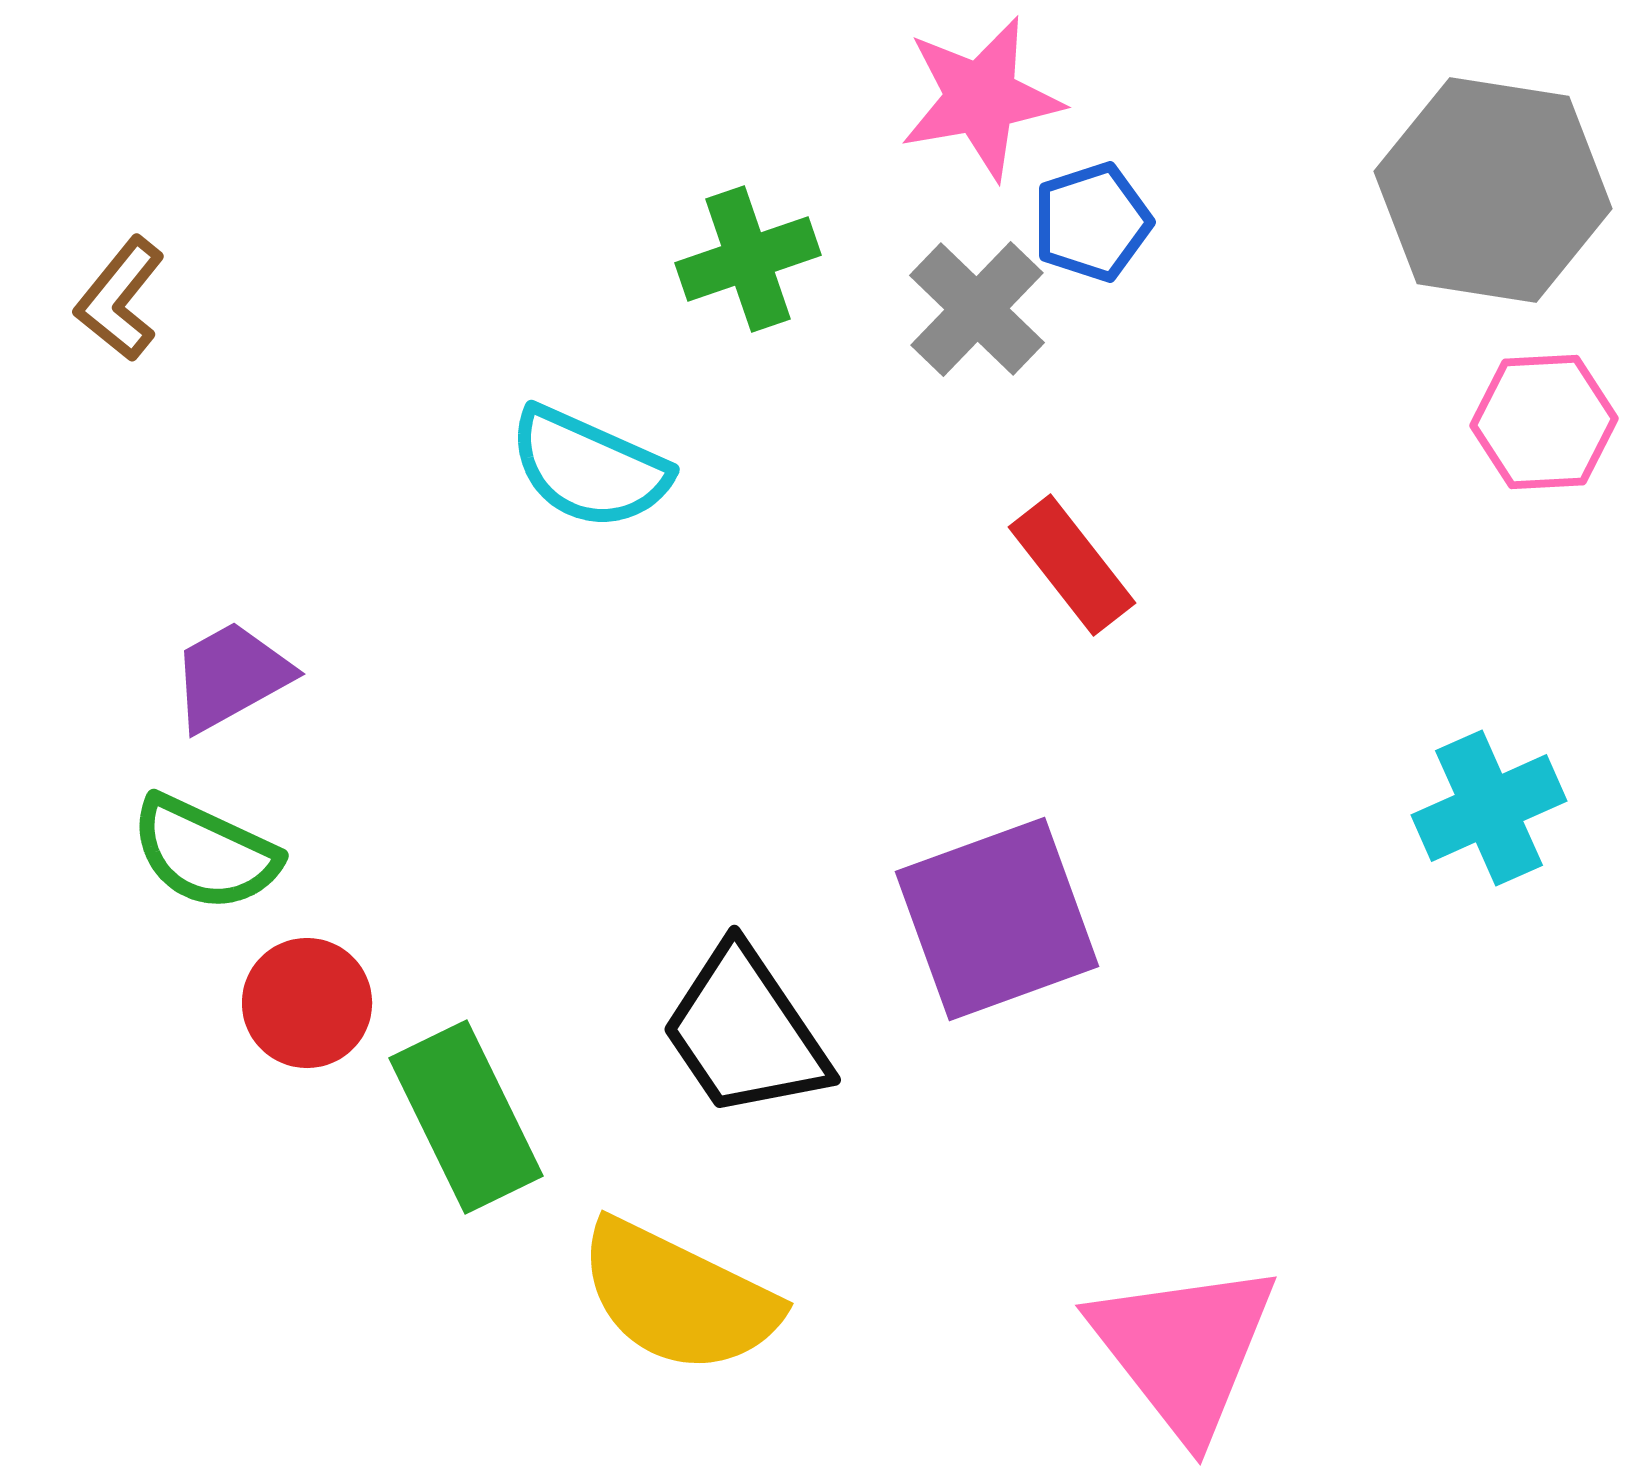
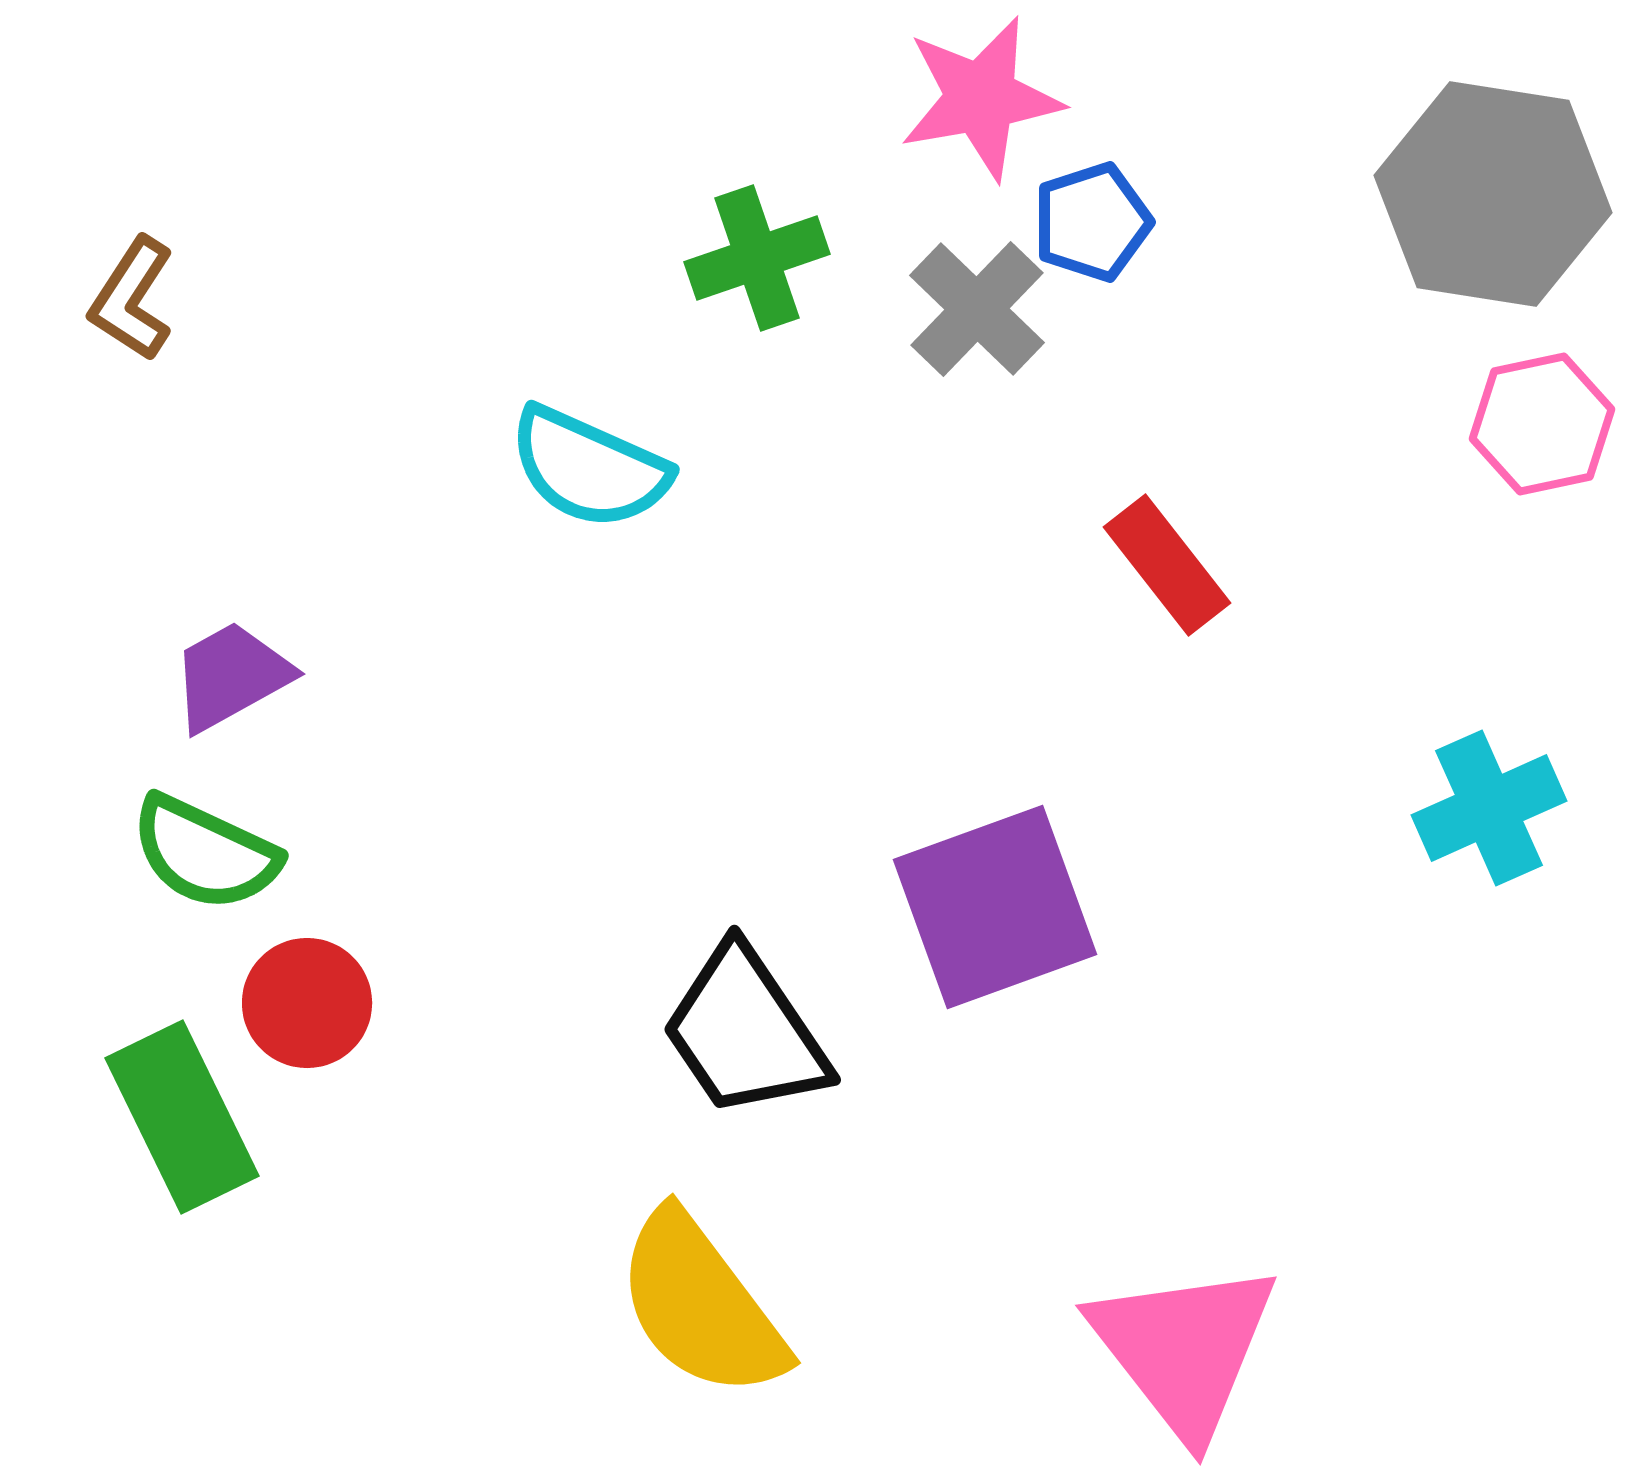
gray hexagon: moved 4 px down
green cross: moved 9 px right, 1 px up
brown L-shape: moved 12 px right; rotated 6 degrees counterclockwise
pink hexagon: moved 2 px left, 2 px down; rotated 9 degrees counterclockwise
red rectangle: moved 95 px right
purple square: moved 2 px left, 12 px up
green rectangle: moved 284 px left
yellow semicircle: moved 23 px right, 8 px down; rotated 27 degrees clockwise
